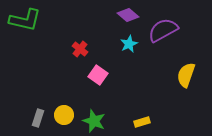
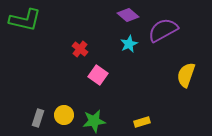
green star: rotated 30 degrees counterclockwise
